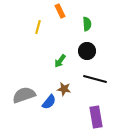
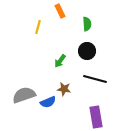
blue semicircle: moved 1 px left; rotated 28 degrees clockwise
